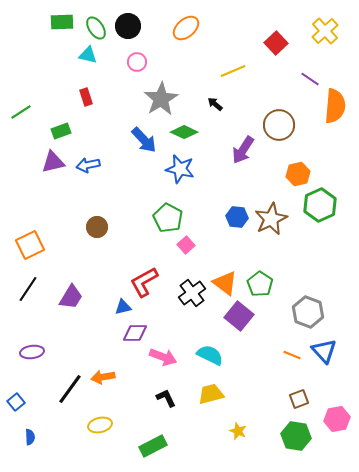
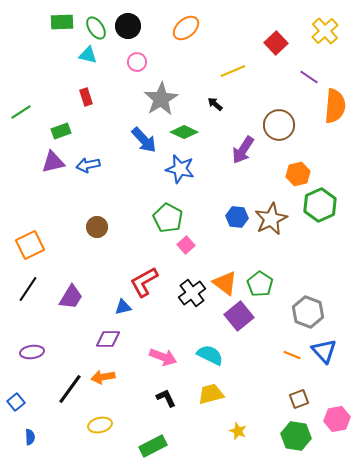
purple line at (310, 79): moved 1 px left, 2 px up
purple square at (239, 316): rotated 12 degrees clockwise
purple diamond at (135, 333): moved 27 px left, 6 px down
